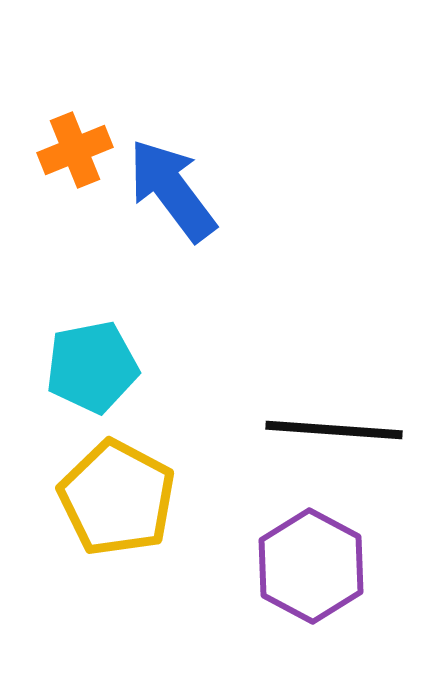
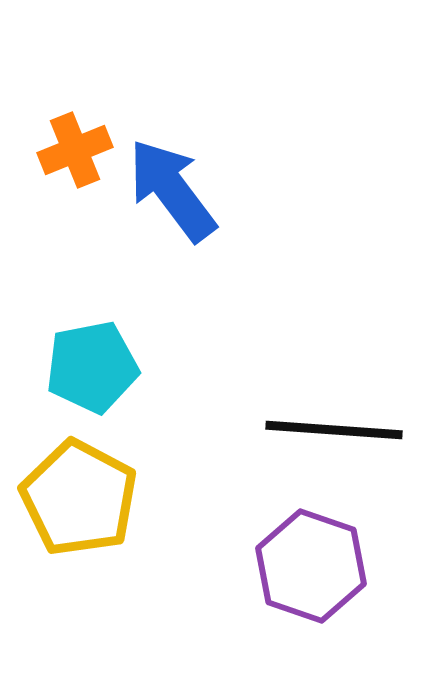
yellow pentagon: moved 38 px left
purple hexagon: rotated 9 degrees counterclockwise
